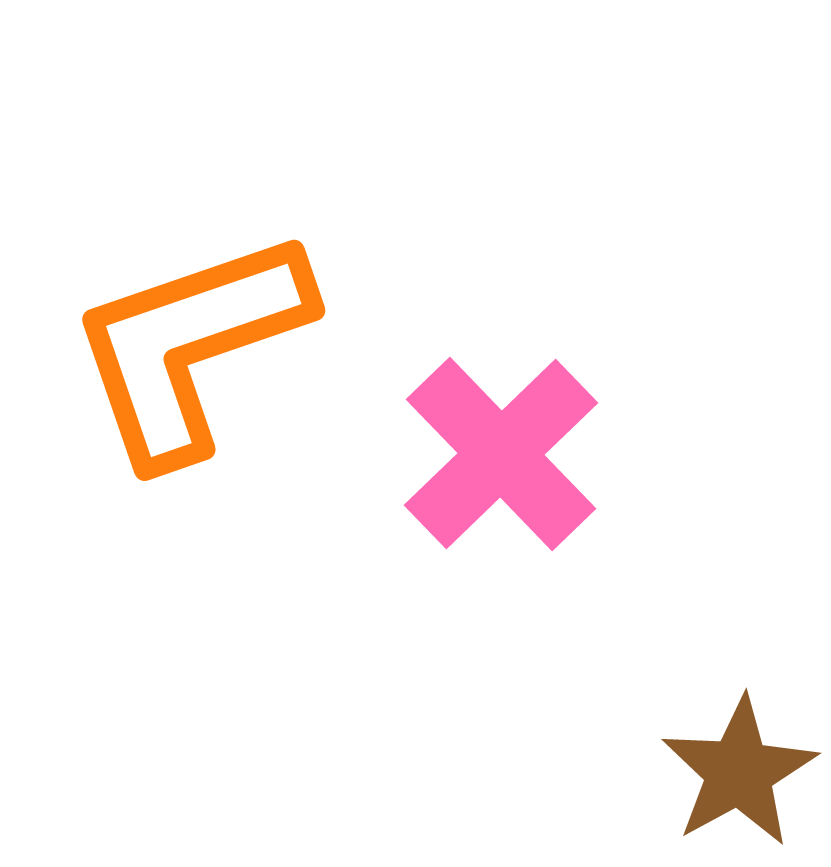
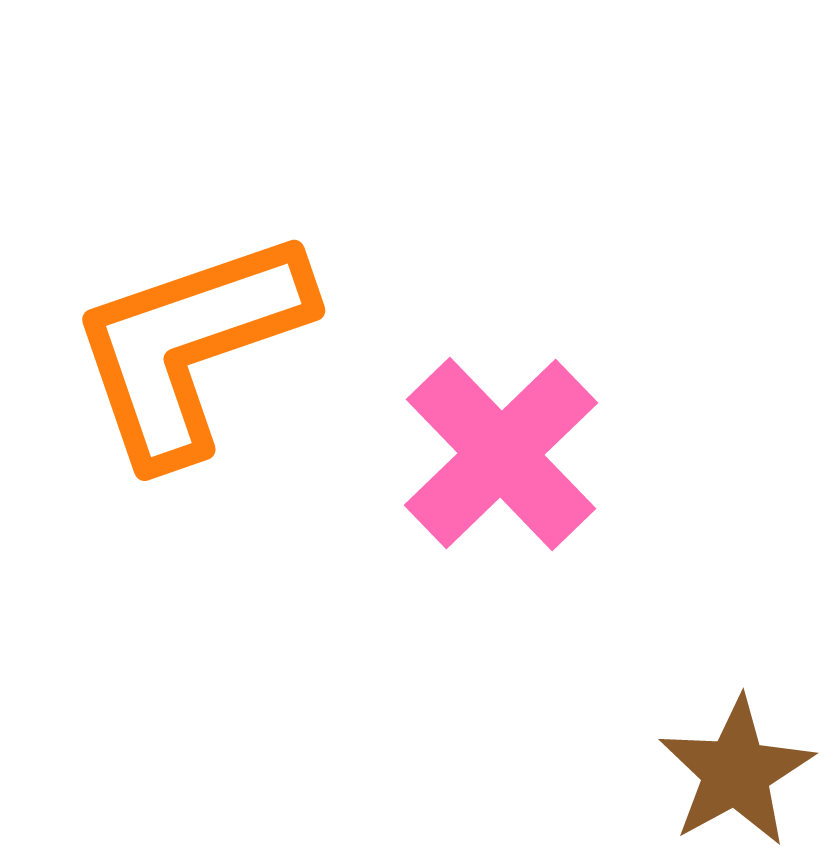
brown star: moved 3 px left
